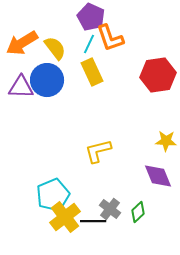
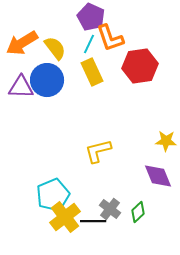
red hexagon: moved 18 px left, 9 px up
